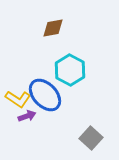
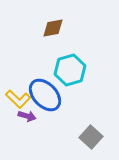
cyan hexagon: rotated 16 degrees clockwise
yellow L-shape: rotated 10 degrees clockwise
purple arrow: rotated 36 degrees clockwise
gray square: moved 1 px up
